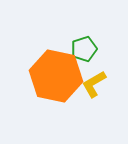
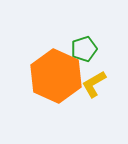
orange hexagon: rotated 12 degrees clockwise
